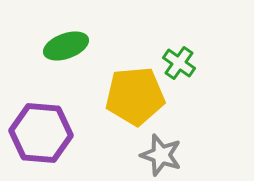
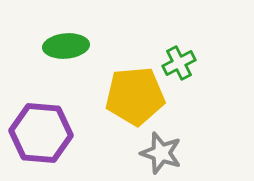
green ellipse: rotated 15 degrees clockwise
green cross: rotated 28 degrees clockwise
gray star: moved 2 px up
